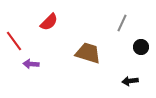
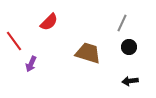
black circle: moved 12 px left
purple arrow: rotated 70 degrees counterclockwise
